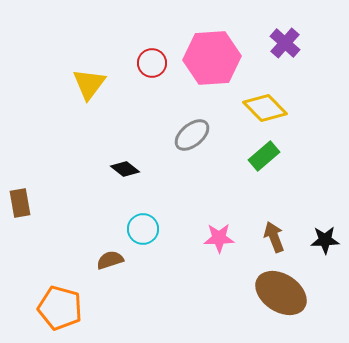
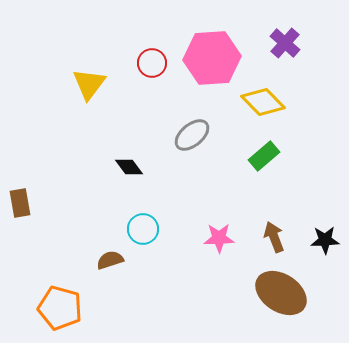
yellow diamond: moved 2 px left, 6 px up
black diamond: moved 4 px right, 2 px up; rotated 16 degrees clockwise
